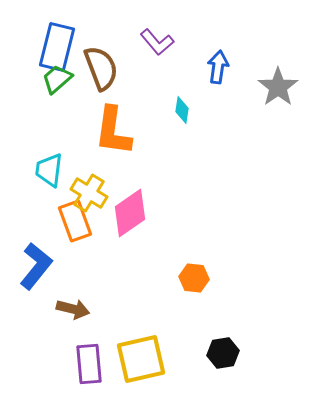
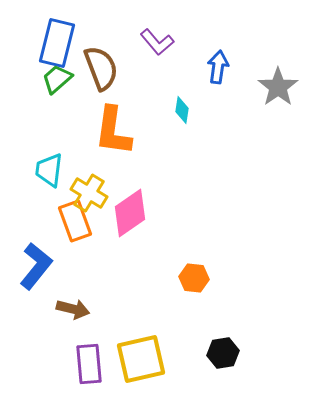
blue rectangle: moved 4 px up
